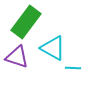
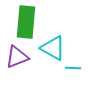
green rectangle: rotated 32 degrees counterclockwise
purple triangle: rotated 40 degrees counterclockwise
